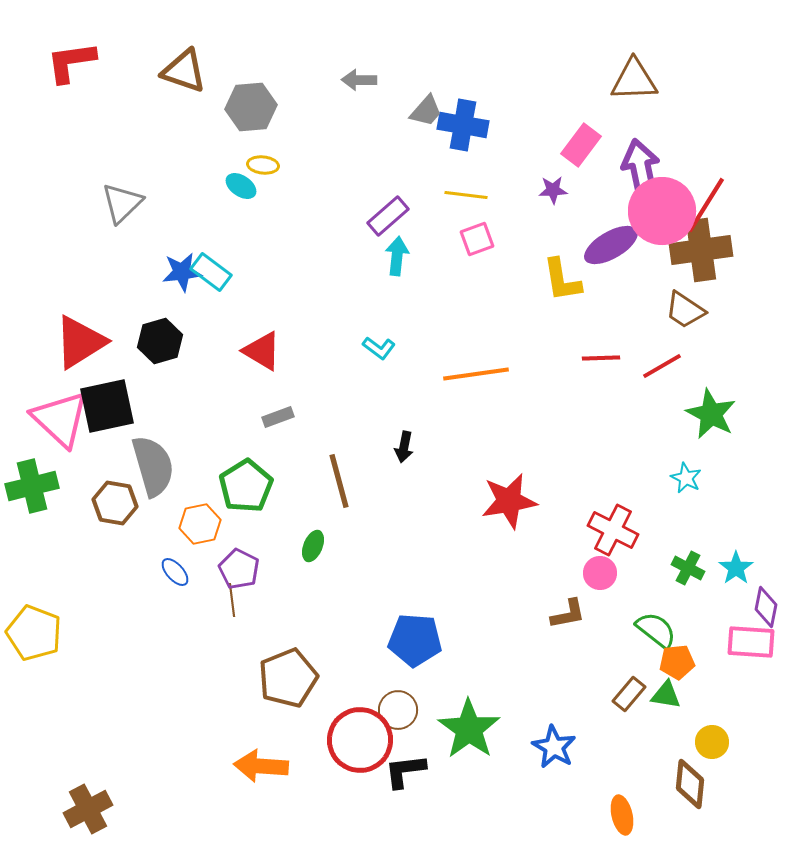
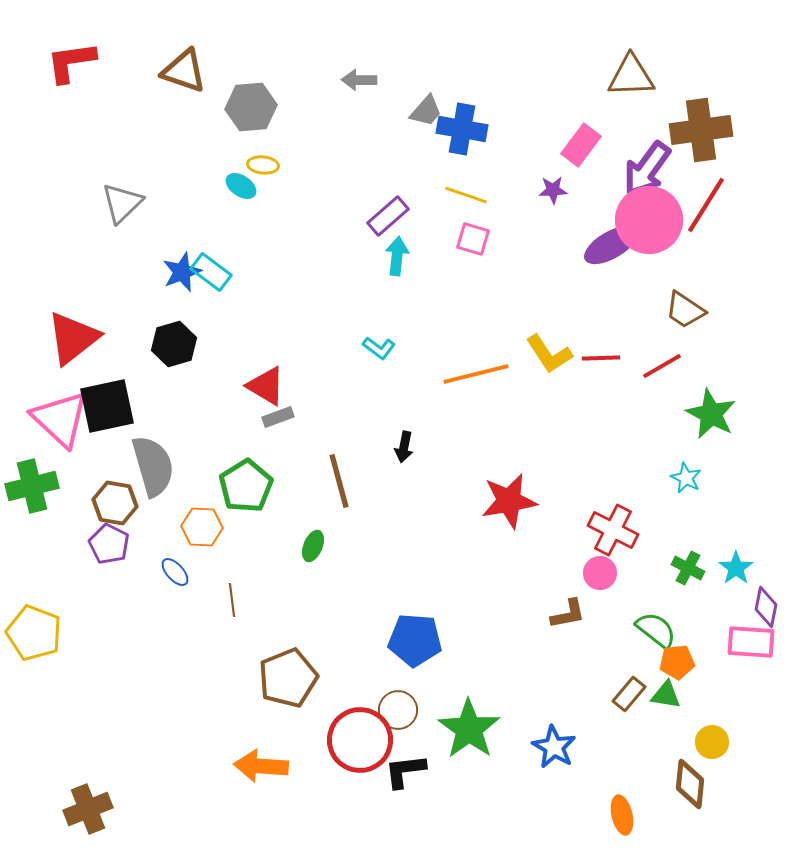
brown triangle at (634, 80): moved 3 px left, 4 px up
blue cross at (463, 125): moved 1 px left, 4 px down
purple arrow at (641, 169): moved 6 px right; rotated 132 degrees counterclockwise
yellow line at (466, 195): rotated 12 degrees clockwise
pink circle at (662, 211): moved 13 px left, 9 px down
pink square at (477, 239): moved 4 px left; rotated 36 degrees clockwise
brown cross at (701, 250): moved 120 px up
blue star at (182, 272): rotated 15 degrees counterclockwise
yellow L-shape at (562, 280): moved 13 px left, 74 px down; rotated 24 degrees counterclockwise
black hexagon at (160, 341): moved 14 px right, 3 px down
red triangle at (80, 342): moved 7 px left, 4 px up; rotated 6 degrees counterclockwise
red triangle at (262, 351): moved 4 px right, 35 px down
orange line at (476, 374): rotated 6 degrees counterclockwise
orange hexagon at (200, 524): moved 2 px right, 3 px down; rotated 15 degrees clockwise
purple pentagon at (239, 569): moved 130 px left, 25 px up
brown cross at (88, 809): rotated 6 degrees clockwise
